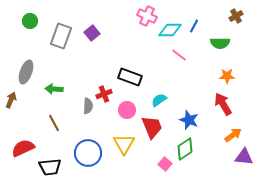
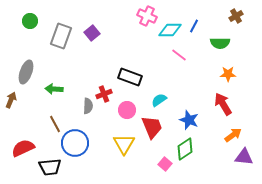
orange star: moved 1 px right, 2 px up
brown line: moved 1 px right, 1 px down
blue circle: moved 13 px left, 10 px up
